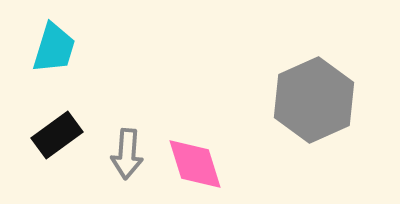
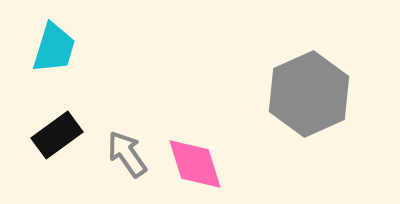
gray hexagon: moved 5 px left, 6 px up
gray arrow: rotated 141 degrees clockwise
